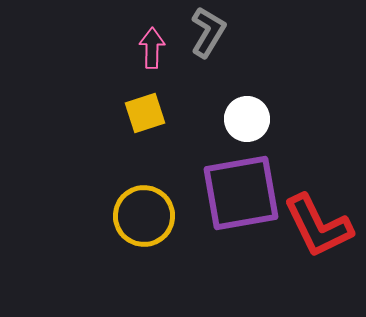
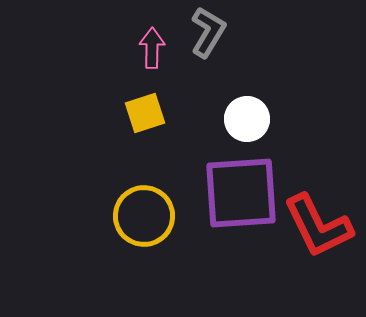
purple square: rotated 6 degrees clockwise
